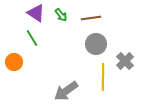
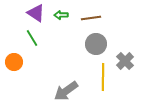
green arrow: rotated 128 degrees clockwise
